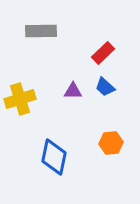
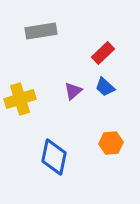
gray rectangle: rotated 8 degrees counterclockwise
purple triangle: rotated 42 degrees counterclockwise
